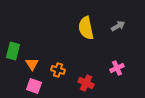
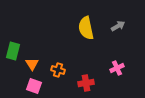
red cross: rotated 35 degrees counterclockwise
